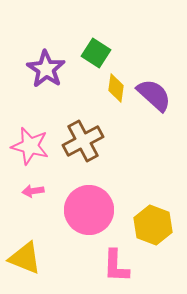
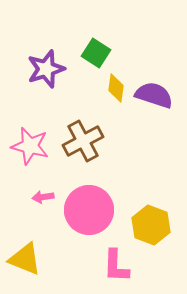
purple star: rotated 21 degrees clockwise
purple semicircle: rotated 24 degrees counterclockwise
pink arrow: moved 10 px right, 6 px down
yellow hexagon: moved 2 px left
yellow triangle: moved 1 px down
